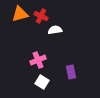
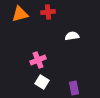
red cross: moved 7 px right, 4 px up; rotated 32 degrees counterclockwise
white semicircle: moved 17 px right, 6 px down
purple rectangle: moved 3 px right, 16 px down
